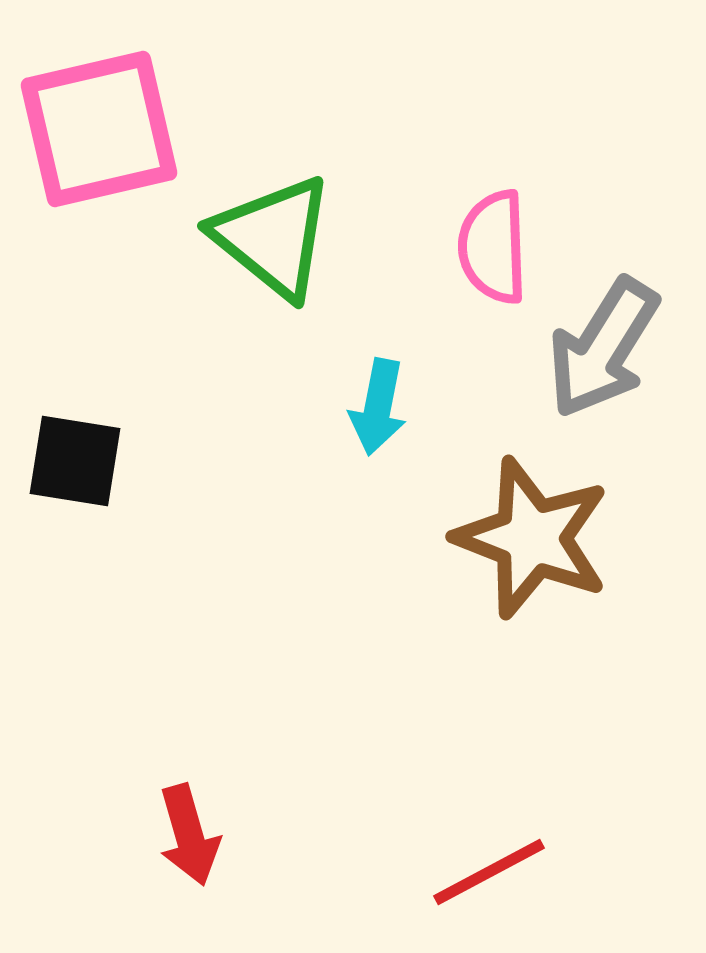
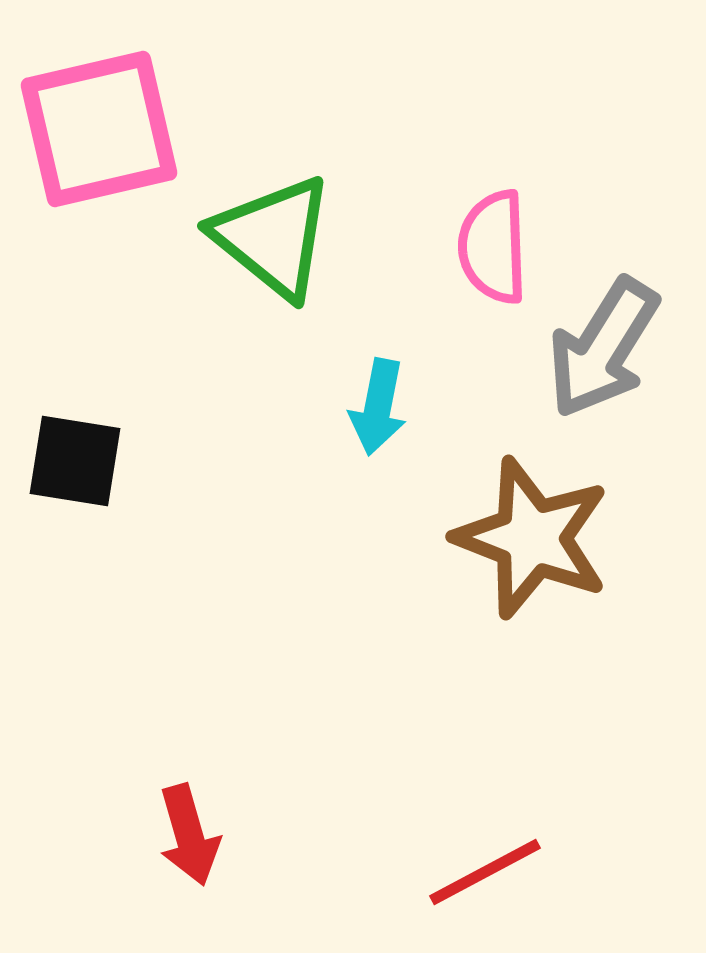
red line: moved 4 px left
